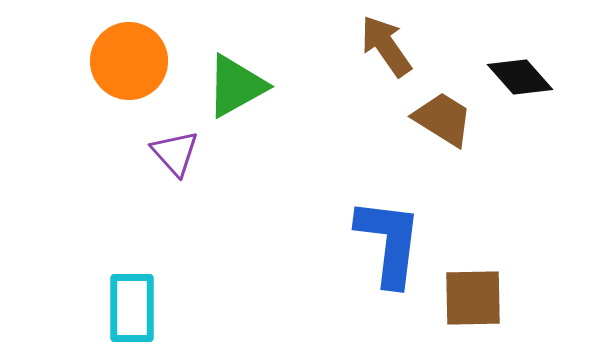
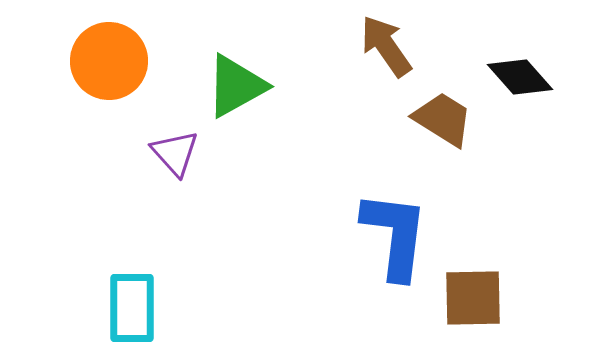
orange circle: moved 20 px left
blue L-shape: moved 6 px right, 7 px up
